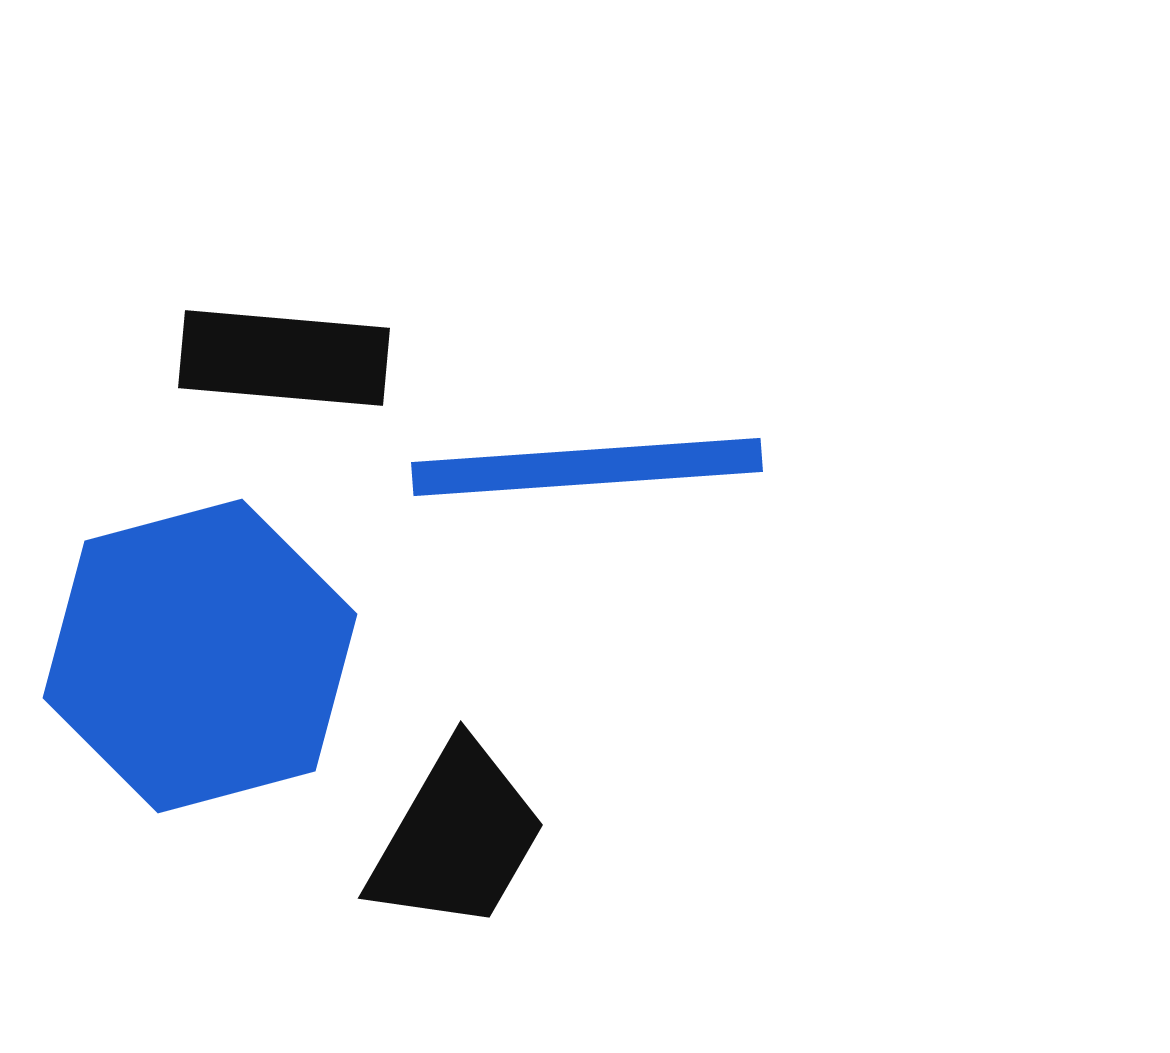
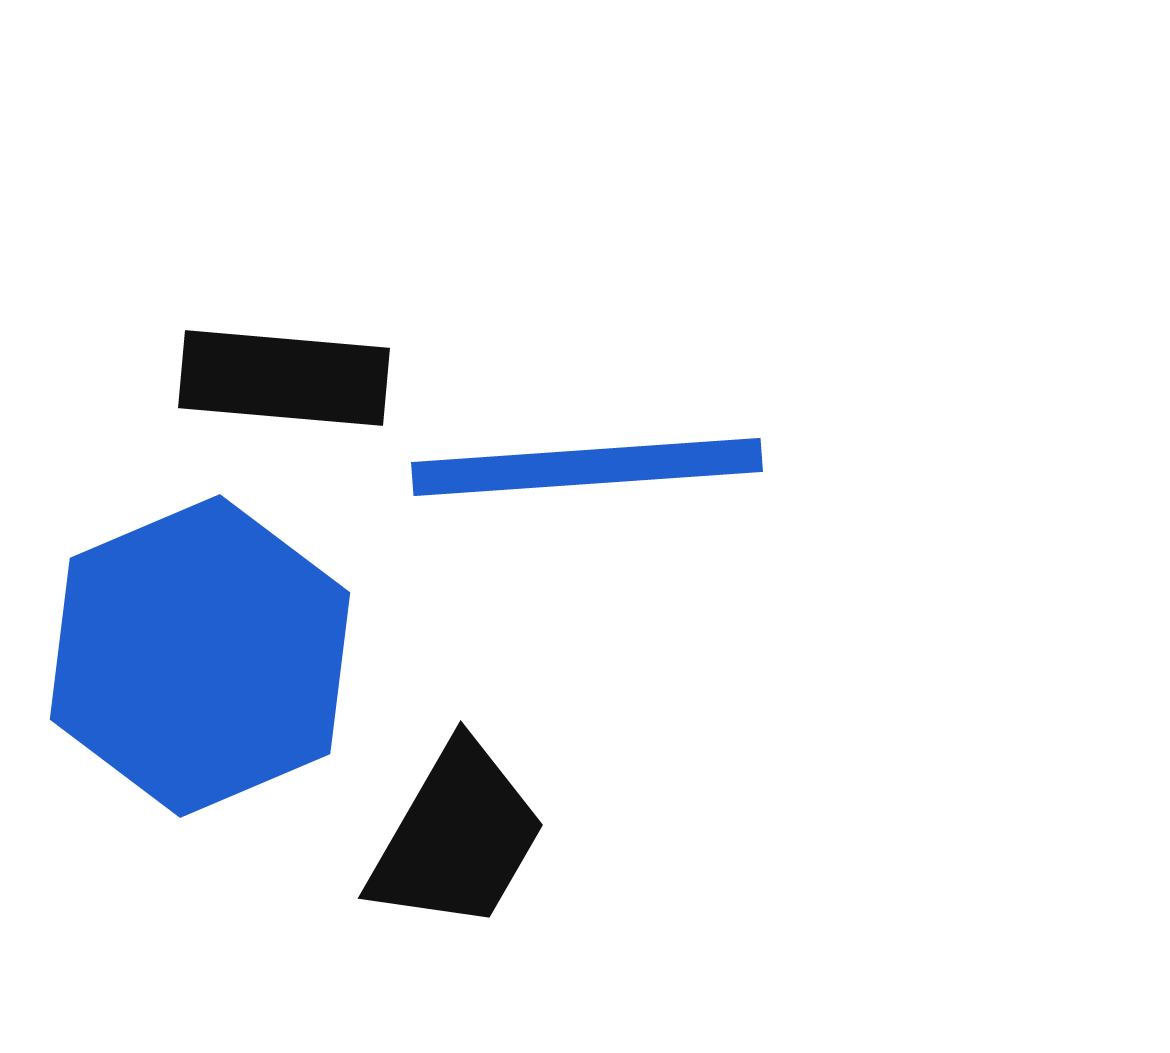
black rectangle: moved 20 px down
blue hexagon: rotated 8 degrees counterclockwise
